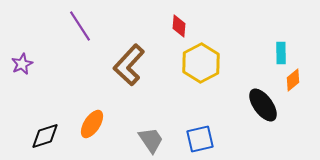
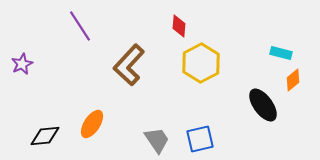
cyan rectangle: rotated 75 degrees counterclockwise
black diamond: rotated 12 degrees clockwise
gray trapezoid: moved 6 px right
